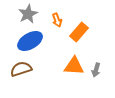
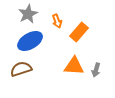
orange arrow: moved 1 px down
